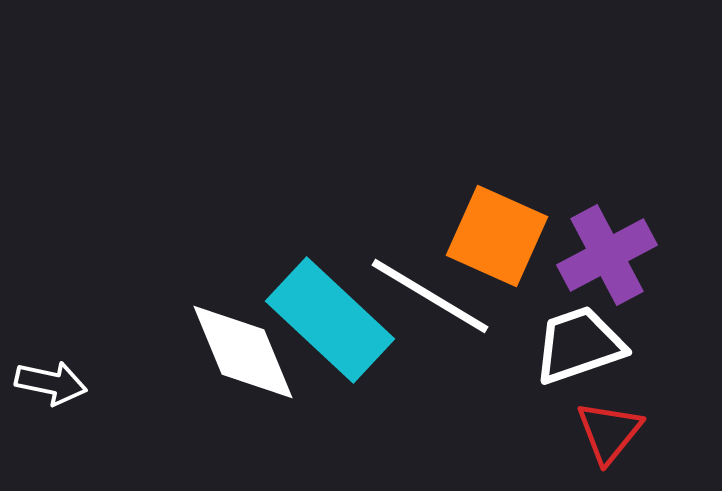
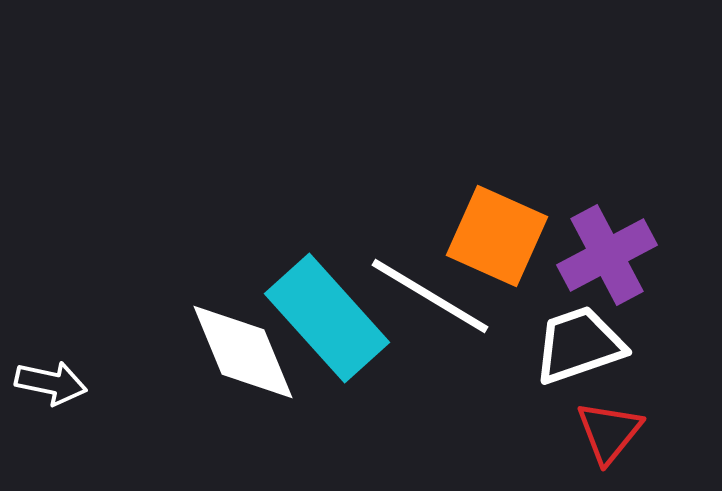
cyan rectangle: moved 3 px left, 2 px up; rotated 5 degrees clockwise
